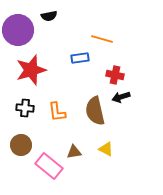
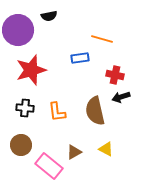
brown triangle: rotated 21 degrees counterclockwise
